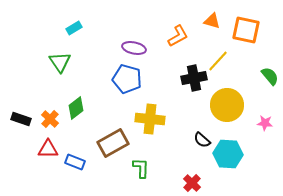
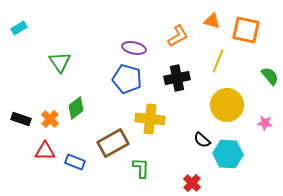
cyan rectangle: moved 55 px left
yellow line: rotated 20 degrees counterclockwise
black cross: moved 17 px left
red triangle: moved 3 px left, 2 px down
